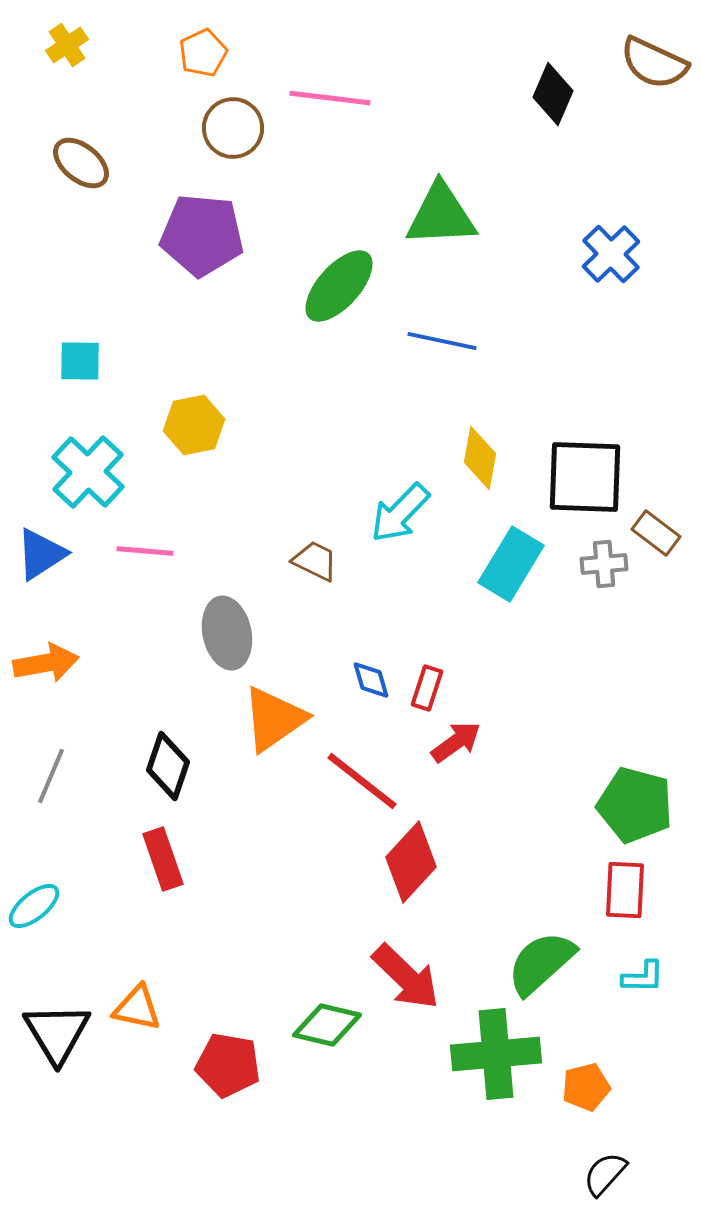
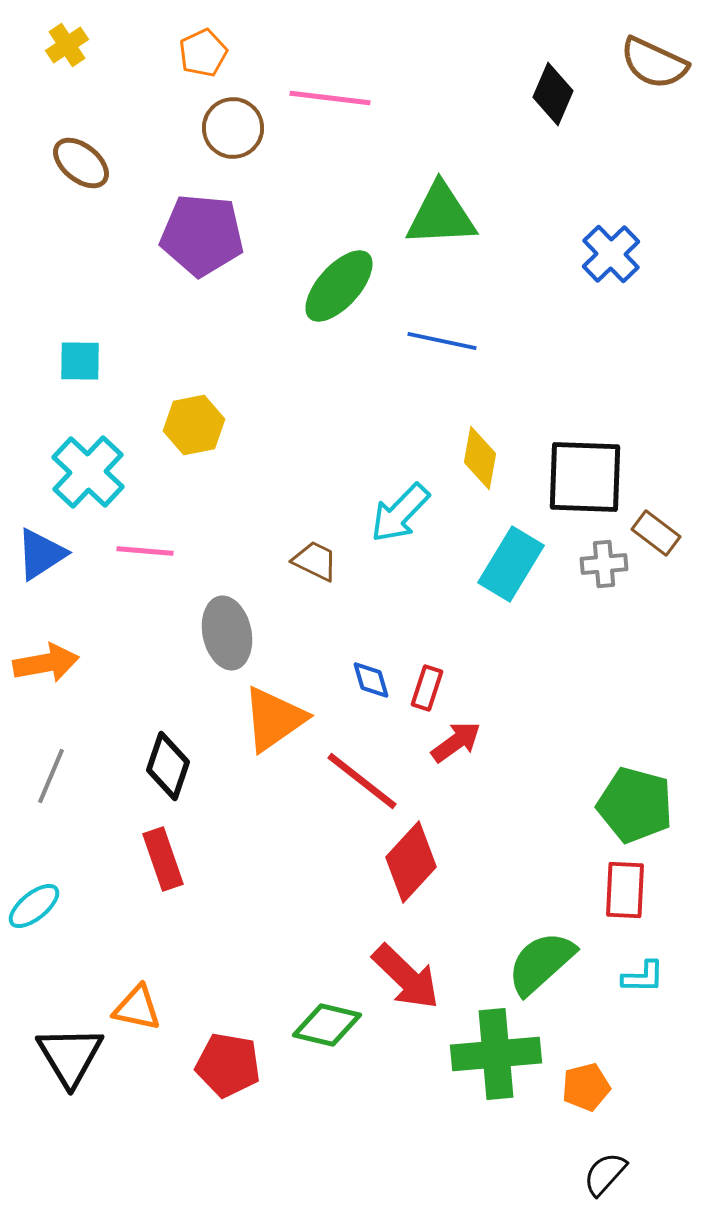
black triangle at (57, 1033): moved 13 px right, 23 px down
